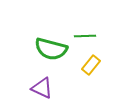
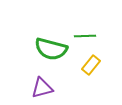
purple triangle: rotated 40 degrees counterclockwise
